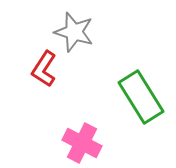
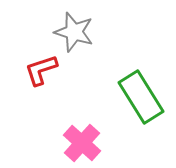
red L-shape: moved 3 px left, 1 px down; rotated 39 degrees clockwise
pink cross: rotated 15 degrees clockwise
